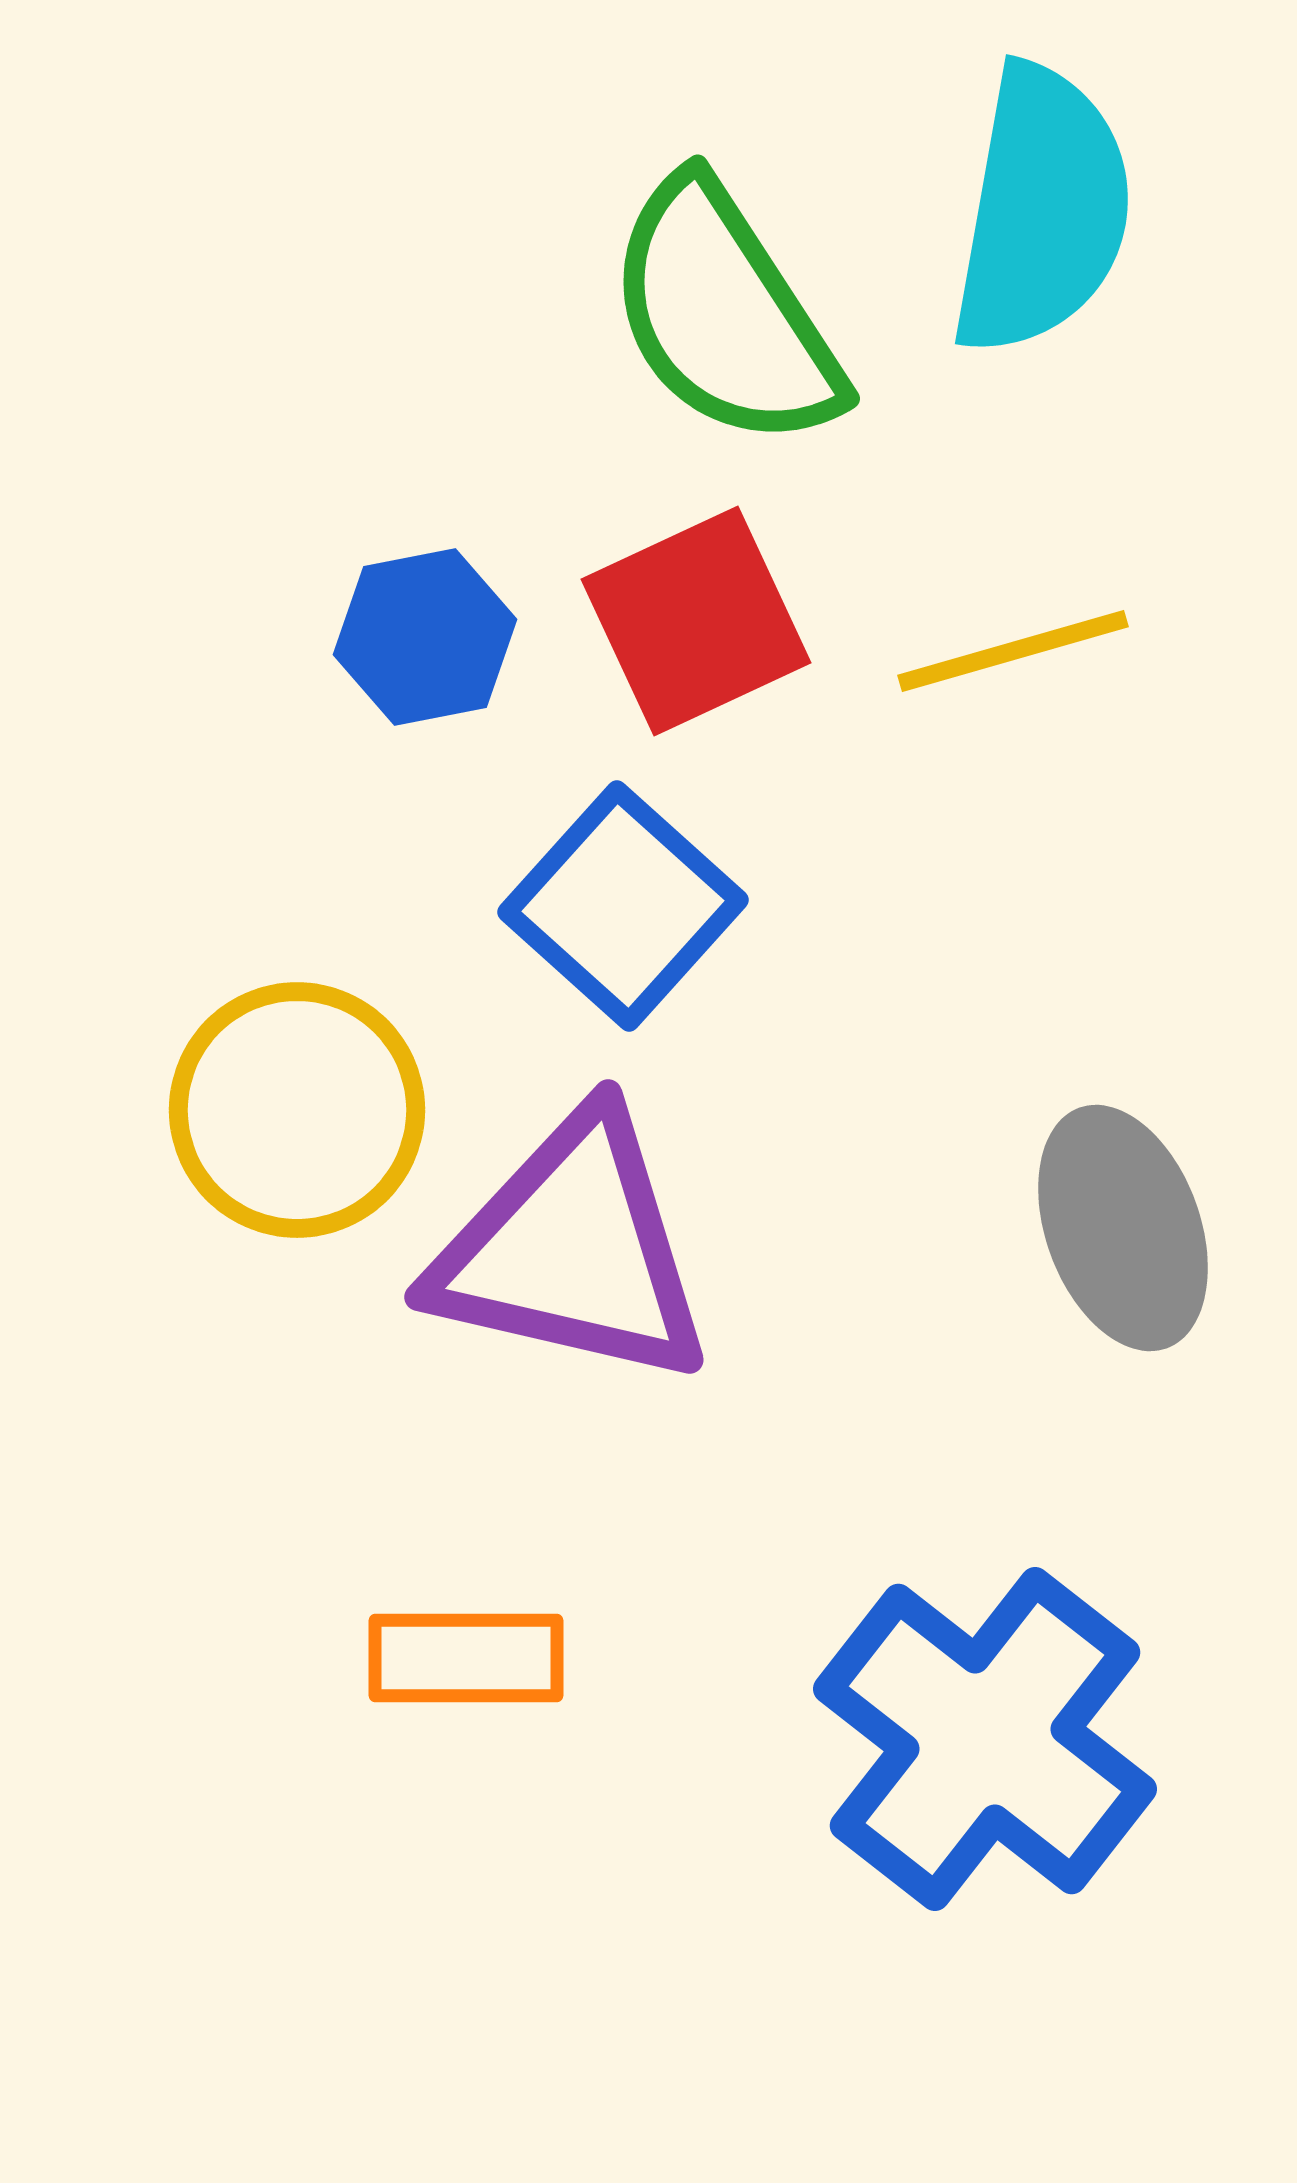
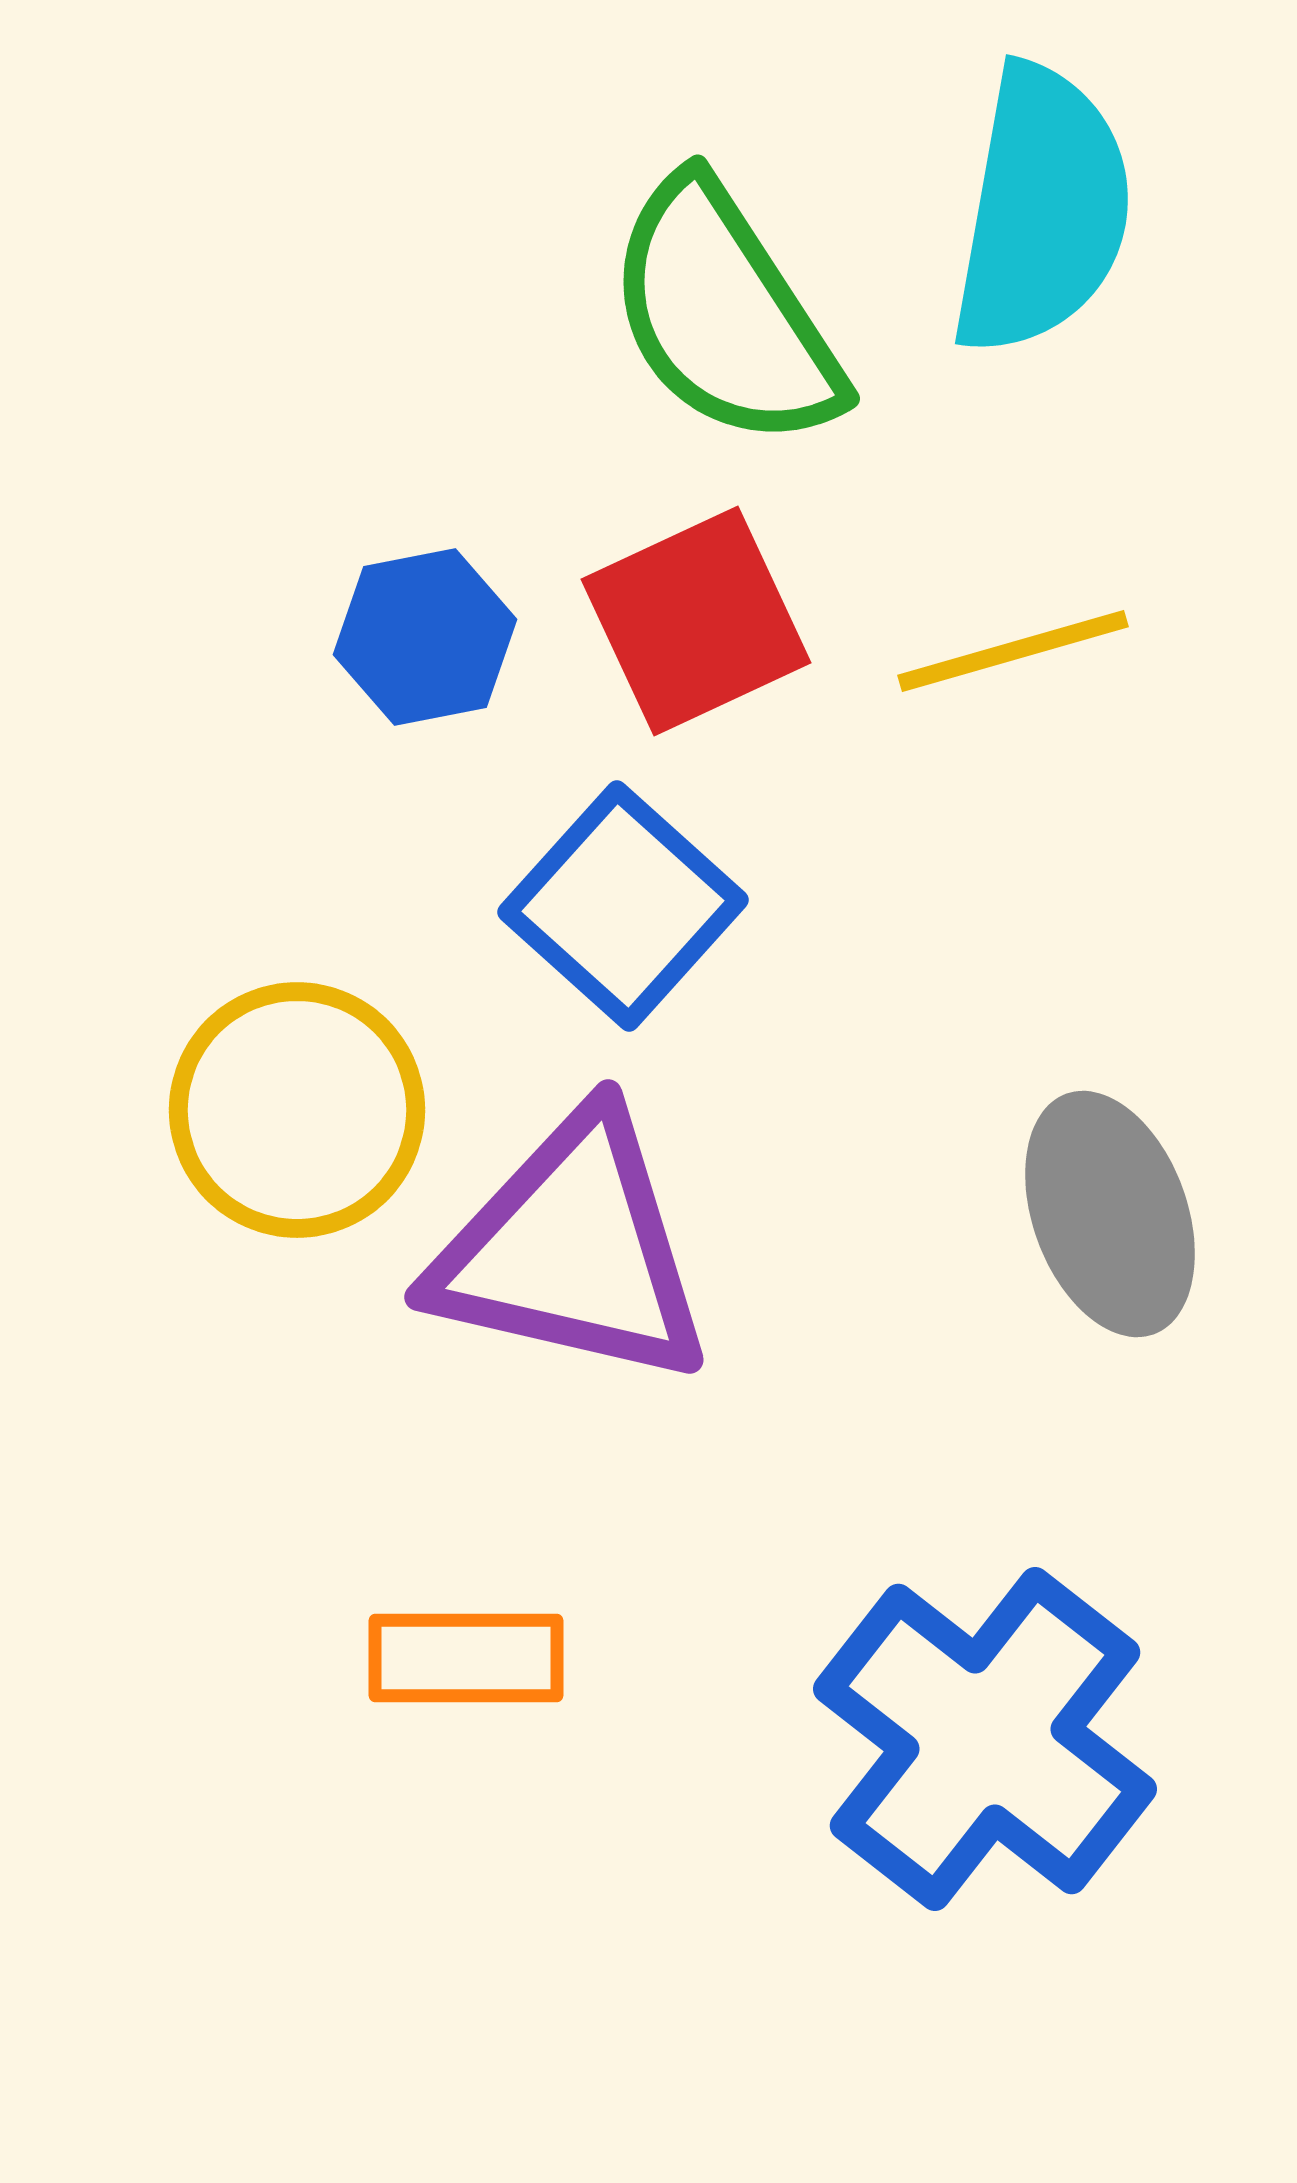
gray ellipse: moved 13 px left, 14 px up
